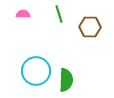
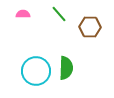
green line: rotated 24 degrees counterclockwise
green semicircle: moved 12 px up
